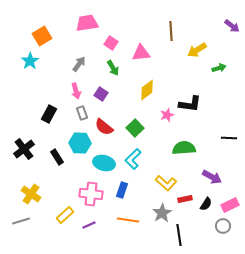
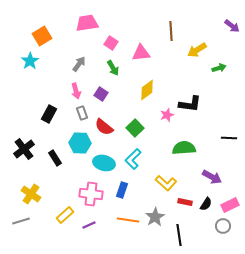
black rectangle at (57, 157): moved 2 px left, 1 px down
red rectangle at (185, 199): moved 3 px down; rotated 24 degrees clockwise
gray star at (162, 213): moved 7 px left, 4 px down
